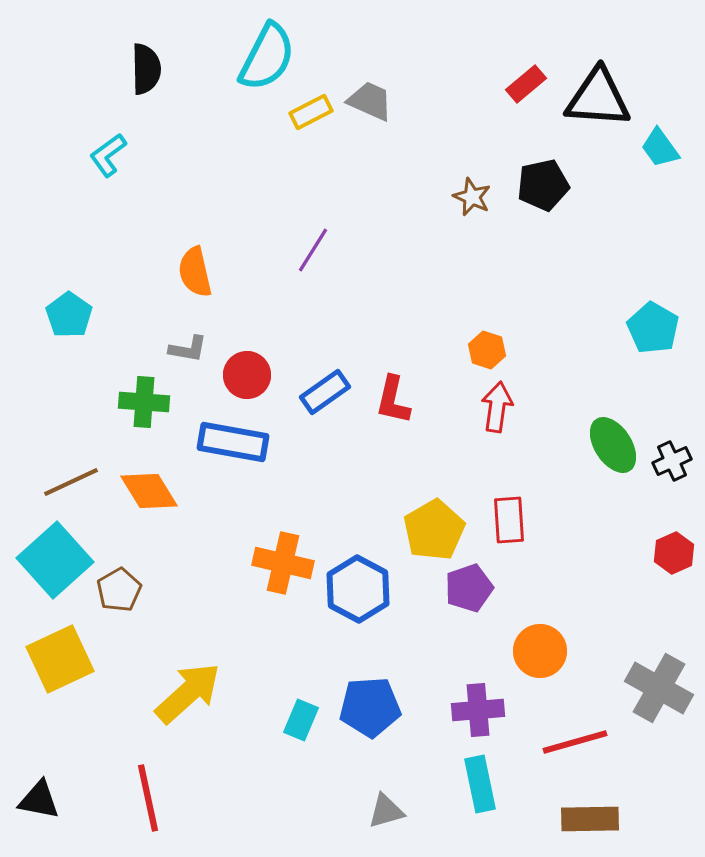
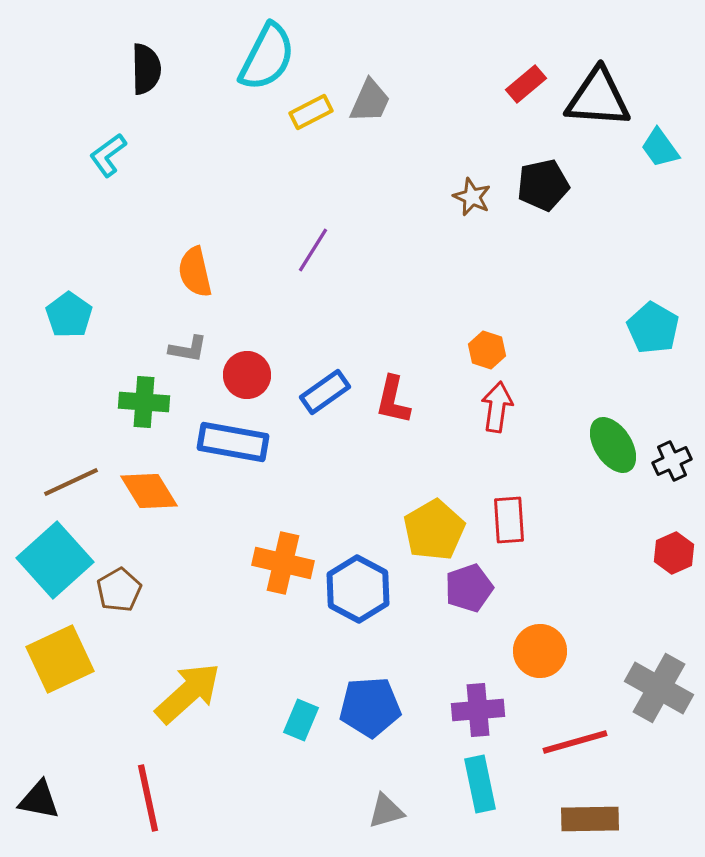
gray trapezoid at (370, 101): rotated 90 degrees clockwise
